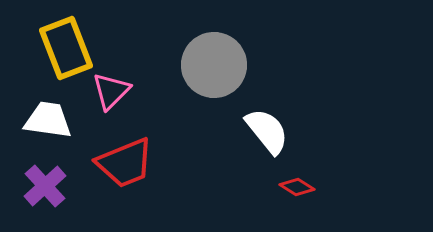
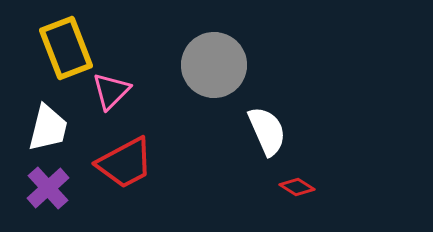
white trapezoid: moved 8 px down; rotated 96 degrees clockwise
white semicircle: rotated 15 degrees clockwise
red trapezoid: rotated 6 degrees counterclockwise
purple cross: moved 3 px right, 2 px down
